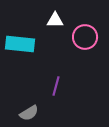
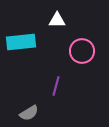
white triangle: moved 2 px right
pink circle: moved 3 px left, 14 px down
cyan rectangle: moved 1 px right, 2 px up; rotated 12 degrees counterclockwise
